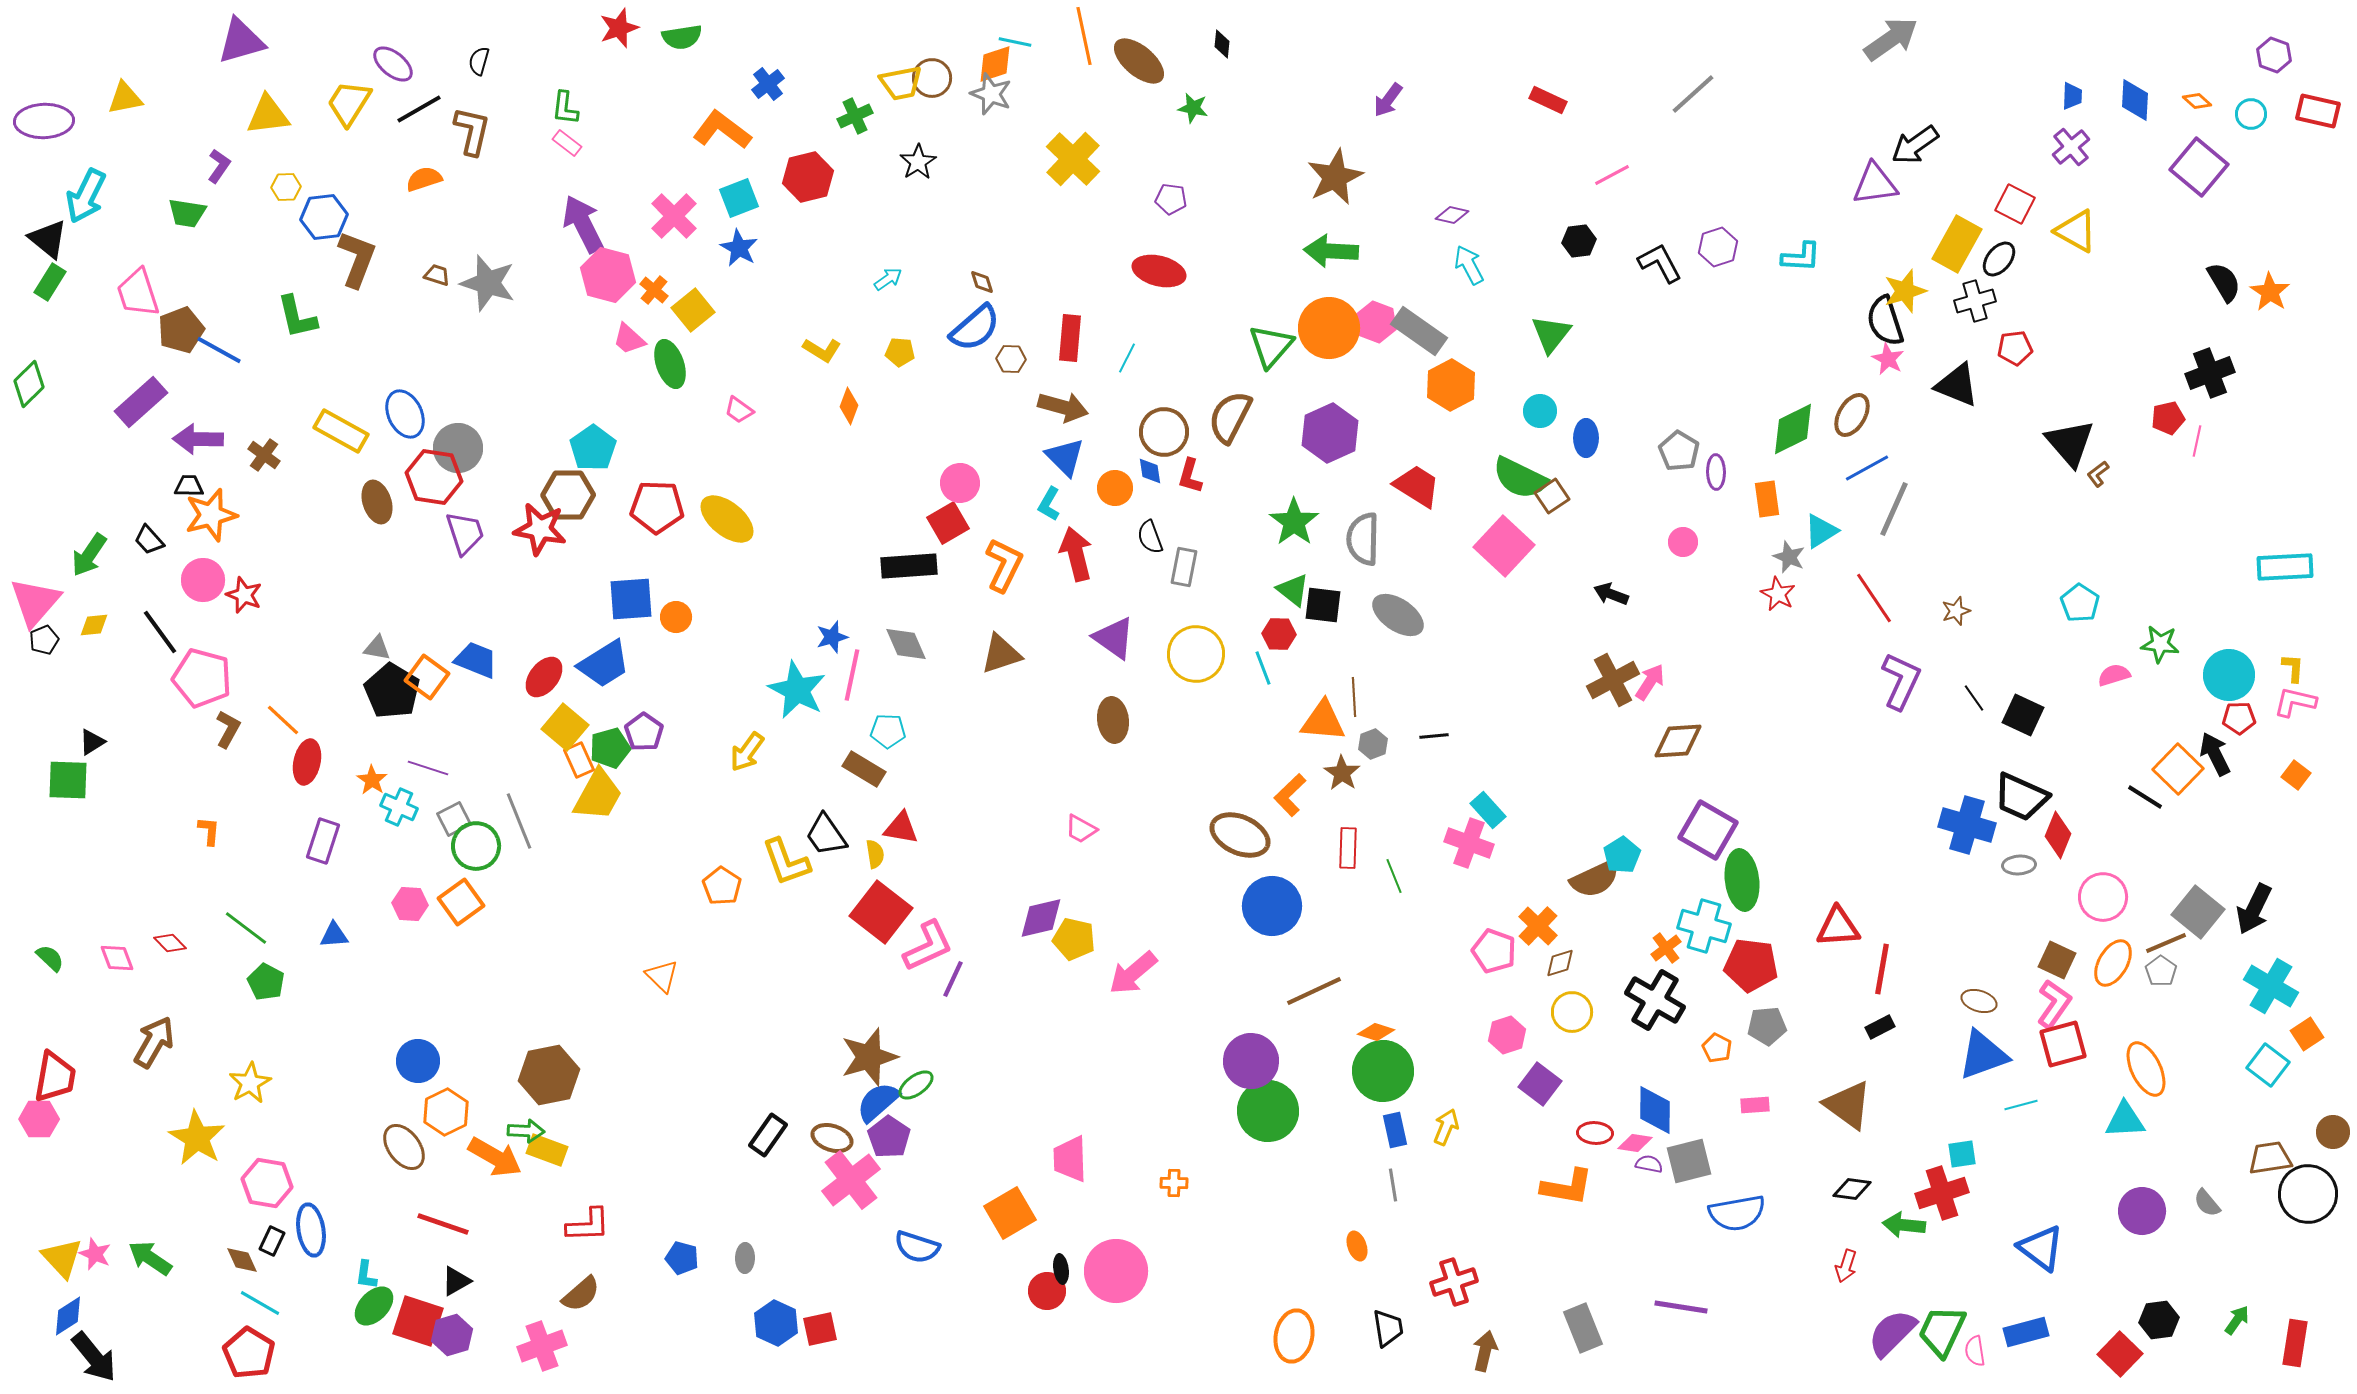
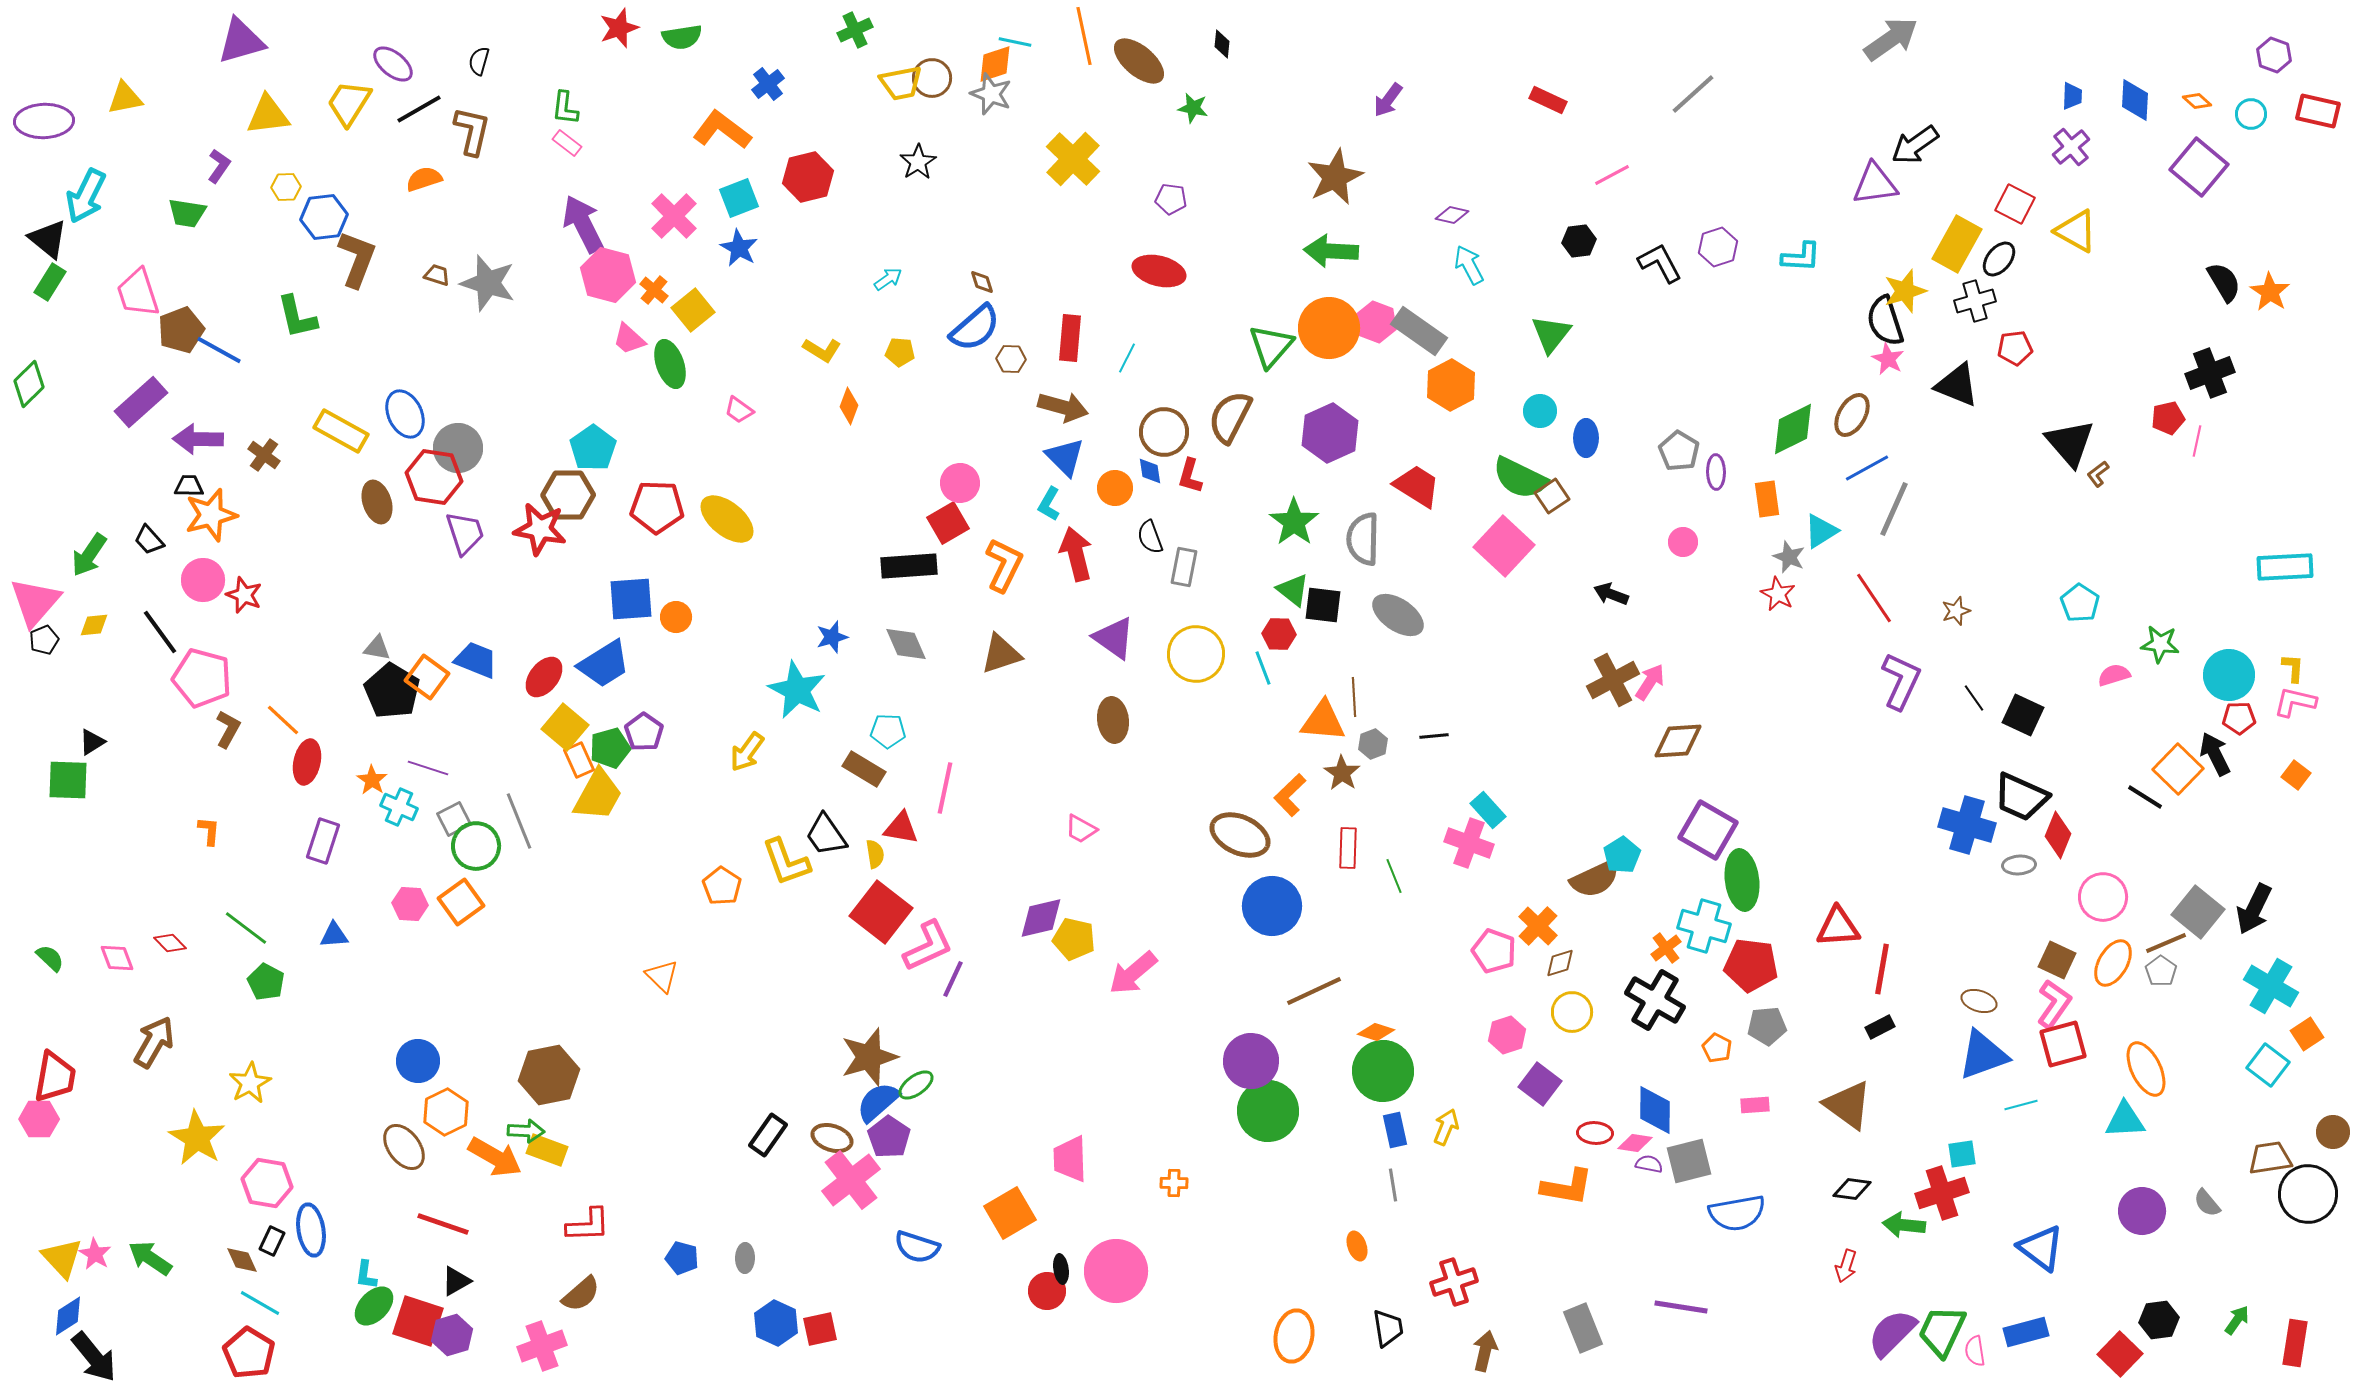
green cross at (855, 116): moved 86 px up
pink line at (852, 675): moved 93 px right, 113 px down
pink star at (95, 1254): rotated 8 degrees clockwise
